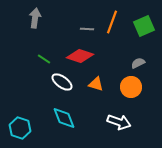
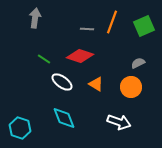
orange triangle: rotated 14 degrees clockwise
